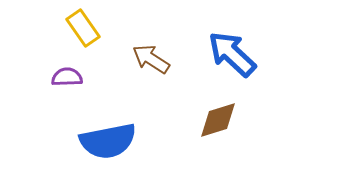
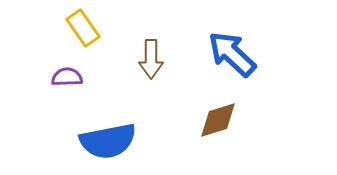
brown arrow: rotated 123 degrees counterclockwise
